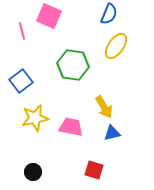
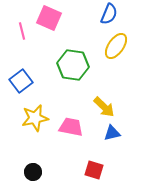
pink square: moved 2 px down
yellow arrow: rotated 15 degrees counterclockwise
